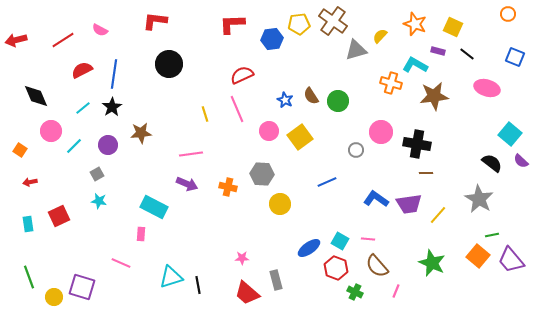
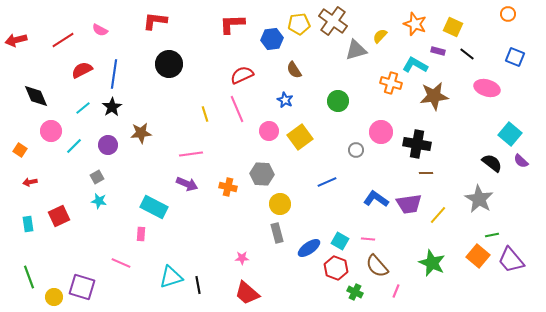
brown semicircle at (311, 96): moved 17 px left, 26 px up
gray square at (97, 174): moved 3 px down
gray rectangle at (276, 280): moved 1 px right, 47 px up
